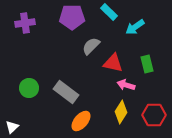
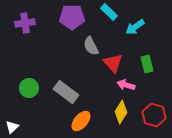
gray semicircle: rotated 72 degrees counterclockwise
red triangle: rotated 35 degrees clockwise
red hexagon: rotated 15 degrees clockwise
